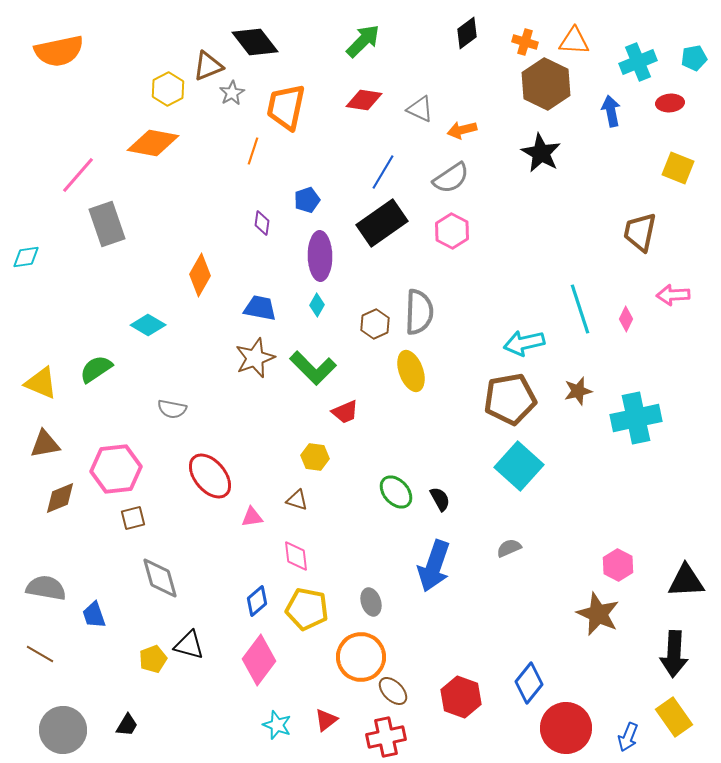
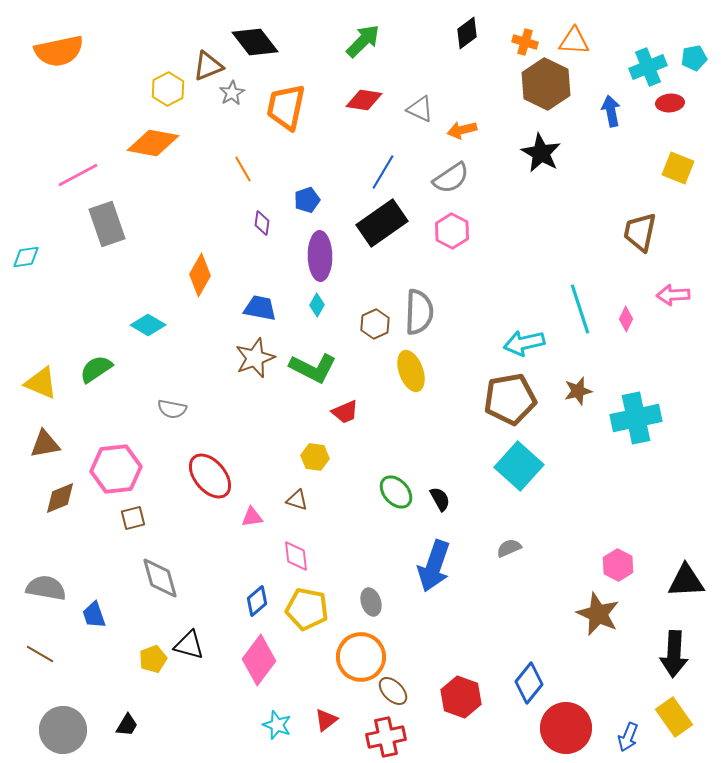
cyan cross at (638, 62): moved 10 px right, 5 px down
orange line at (253, 151): moved 10 px left, 18 px down; rotated 48 degrees counterclockwise
pink line at (78, 175): rotated 21 degrees clockwise
green L-shape at (313, 368): rotated 18 degrees counterclockwise
